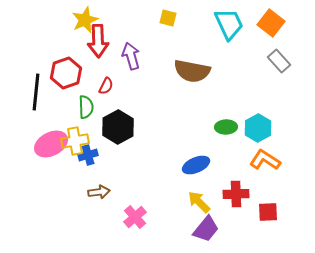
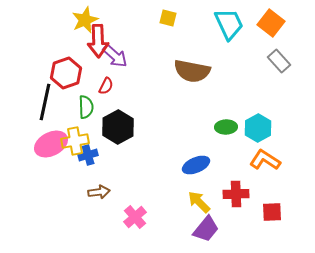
purple arrow: moved 16 px left; rotated 148 degrees clockwise
black line: moved 9 px right, 10 px down; rotated 6 degrees clockwise
red square: moved 4 px right
